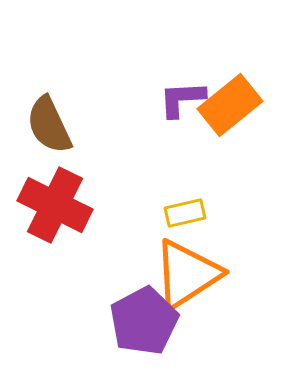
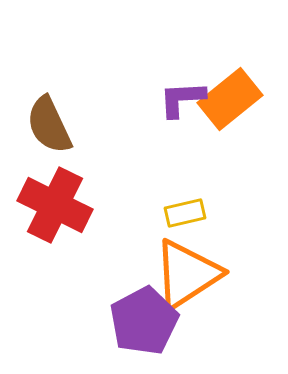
orange rectangle: moved 6 px up
